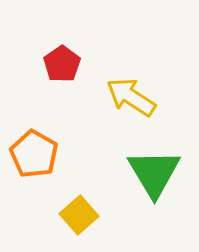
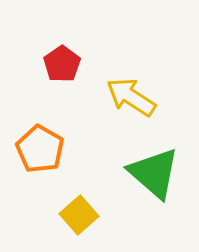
orange pentagon: moved 6 px right, 5 px up
green triangle: rotated 18 degrees counterclockwise
